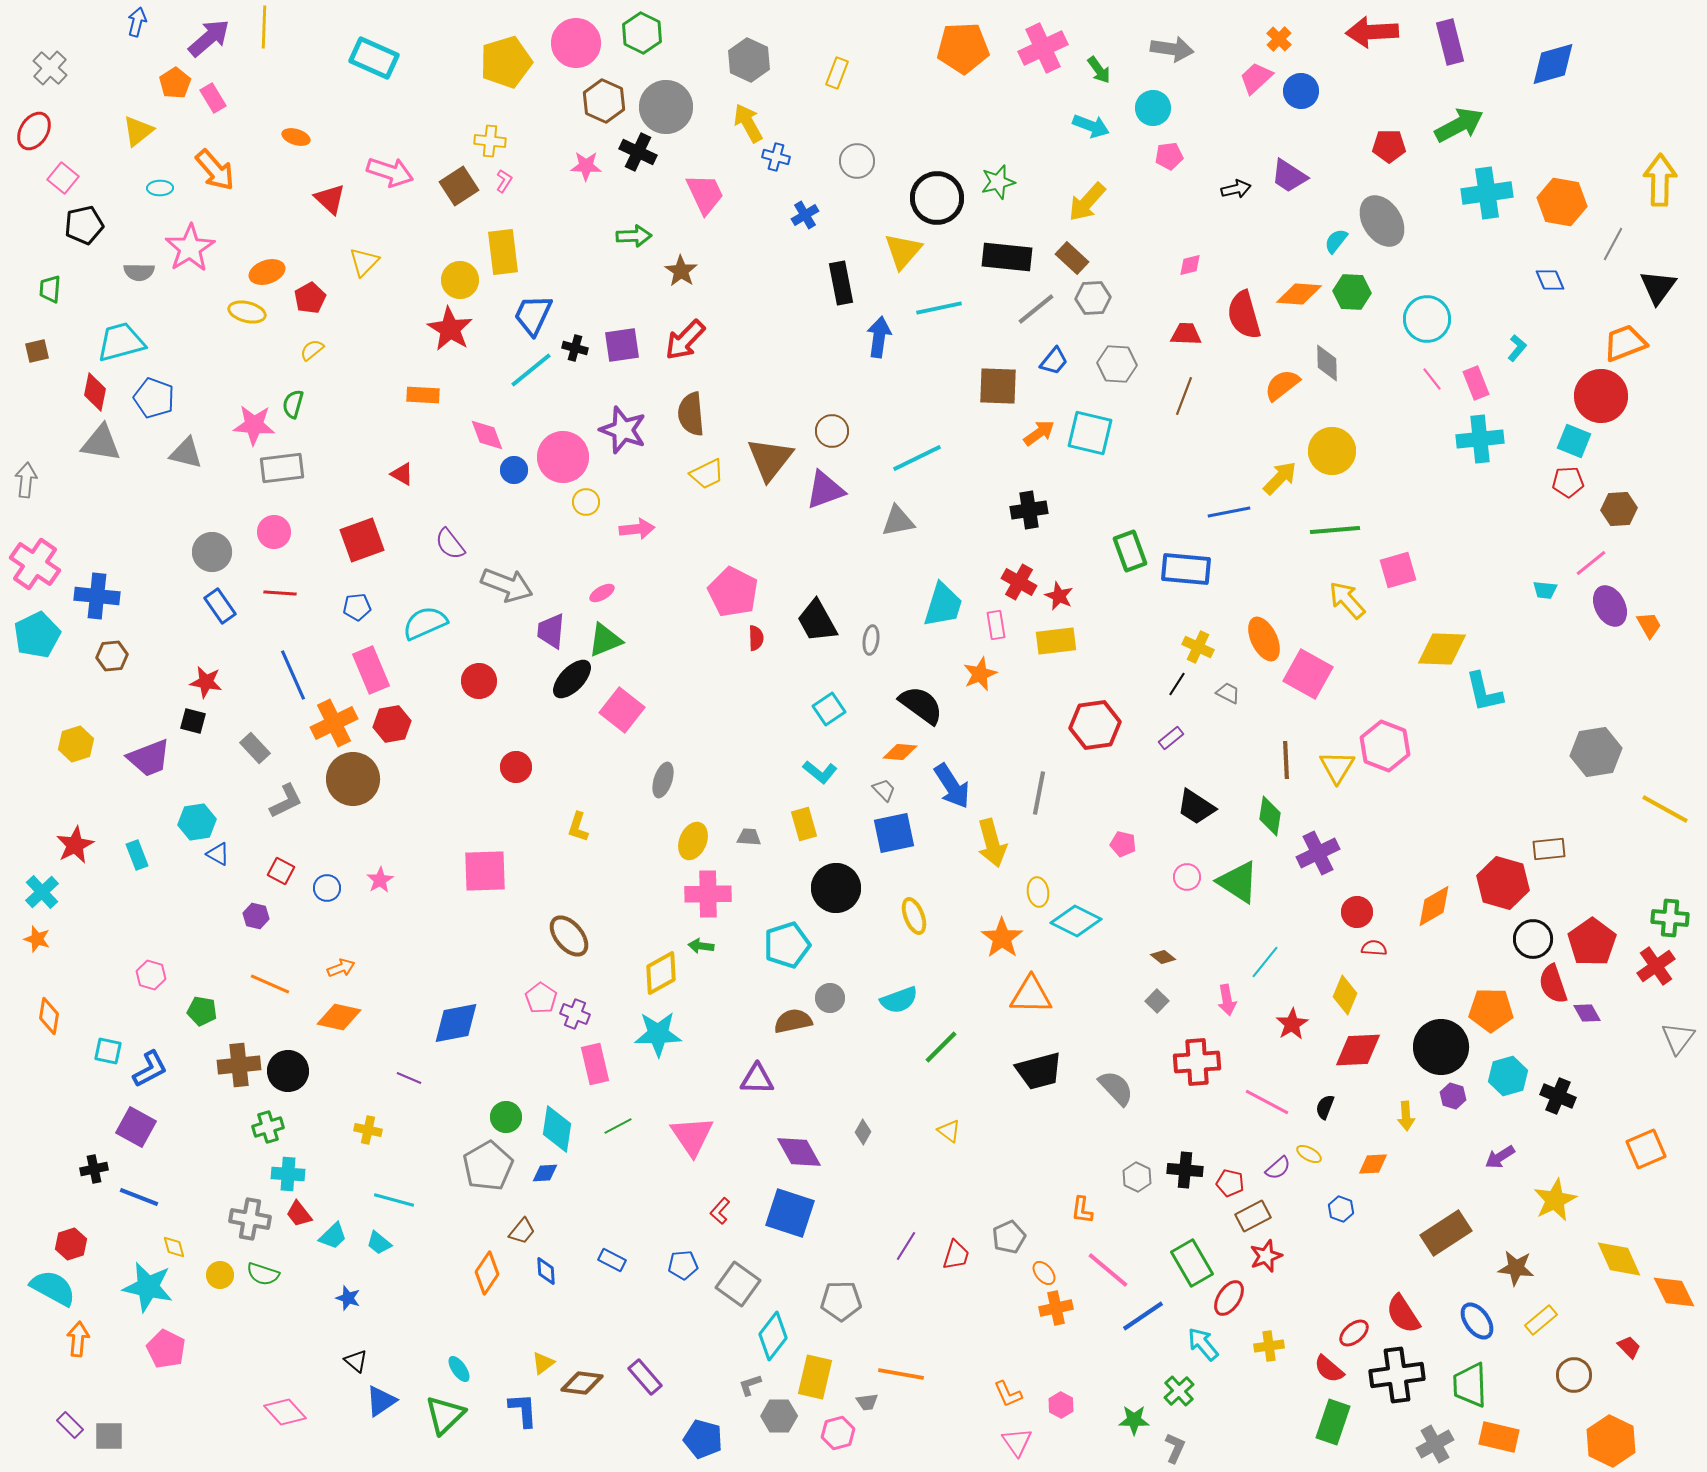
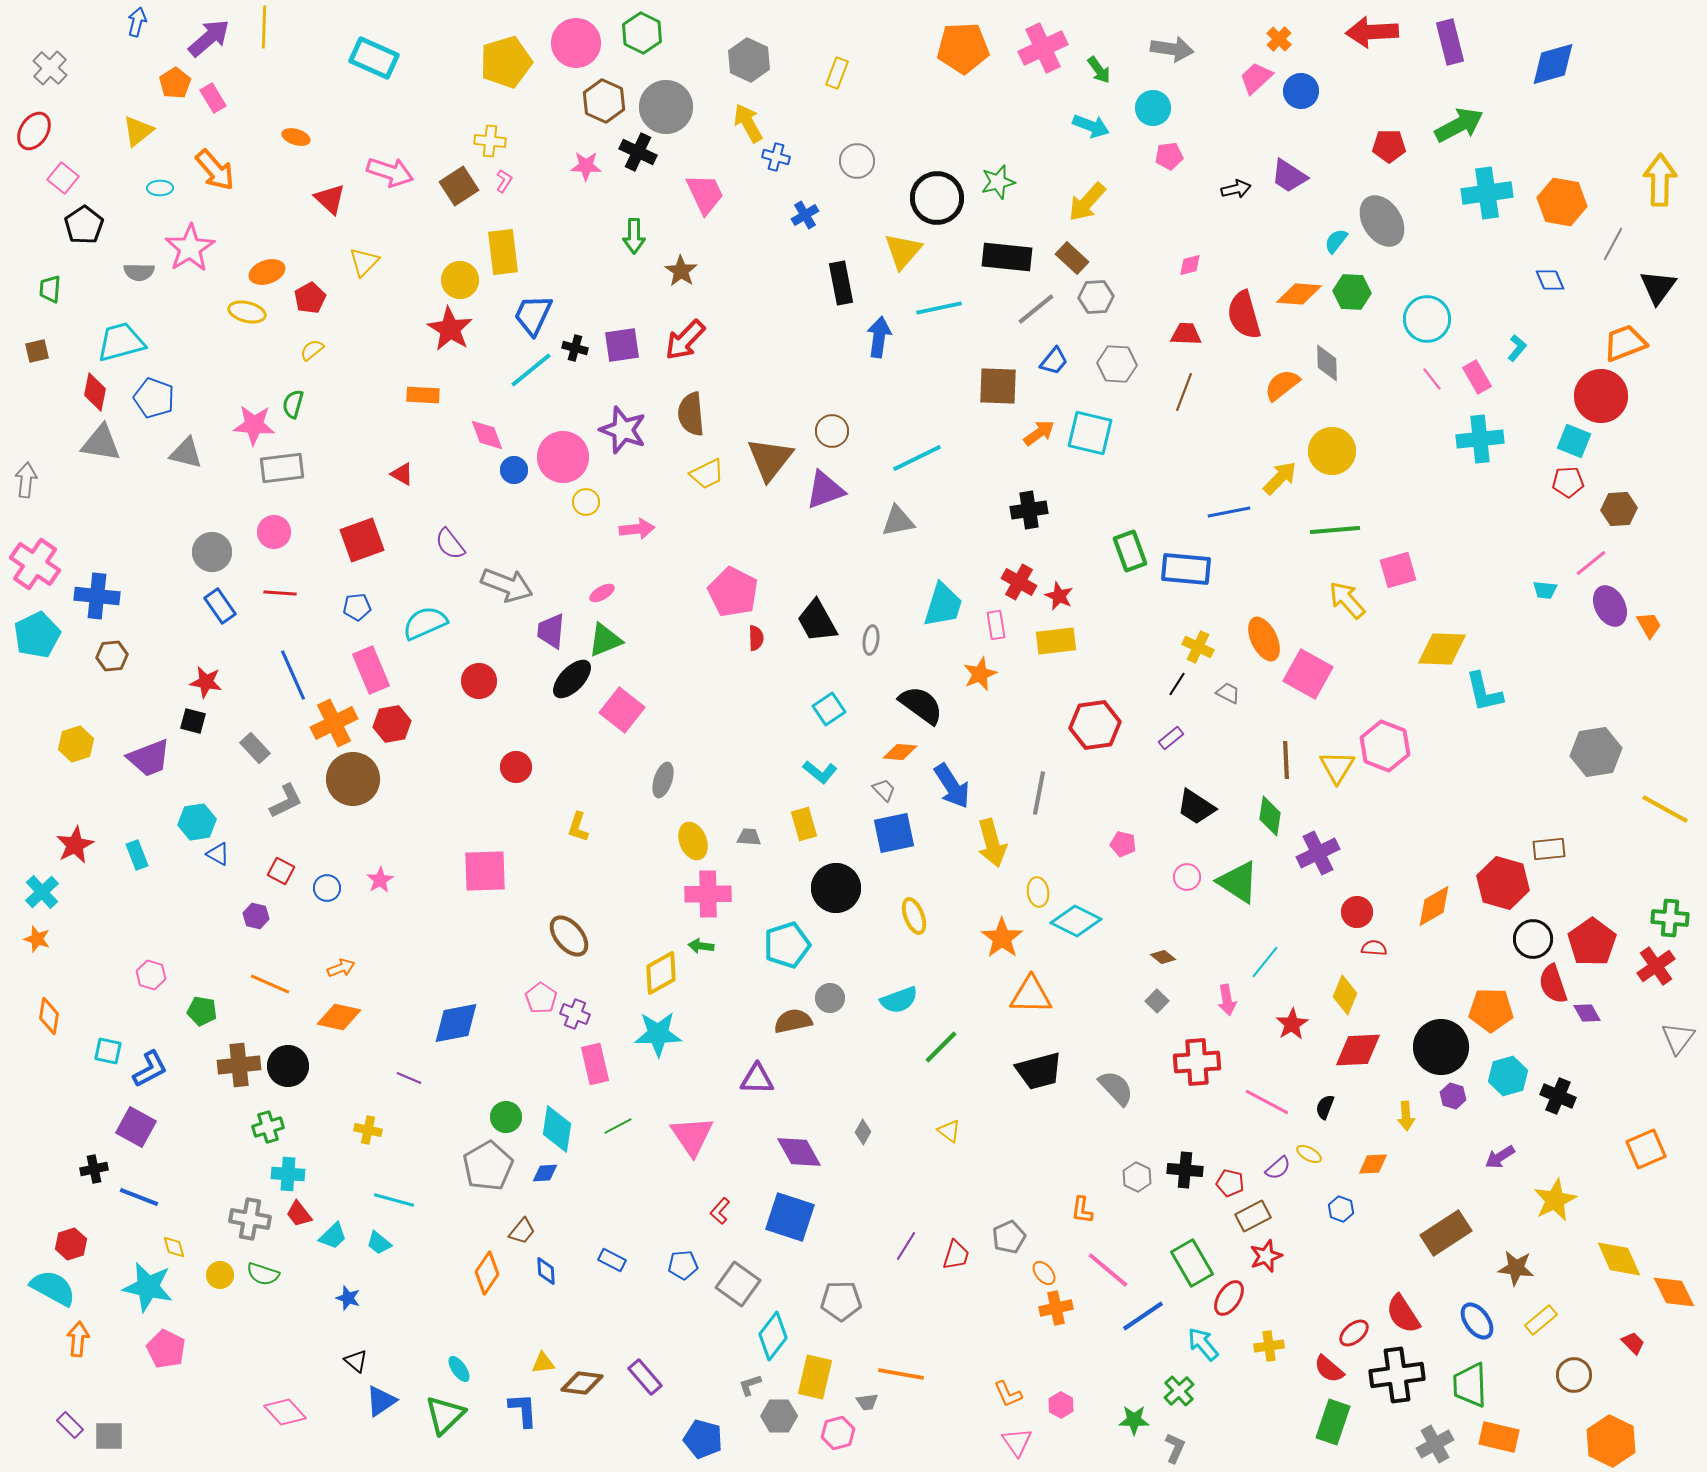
black pentagon at (84, 225): rotated 21 degrees counterclockwise
green arrow at (634, 236): rotated 92 degrees clockwise
gray hexagon at (1093, 298): moved 3 px right, 1 px up
pink rectangle at (1476, 383): moved 1 px right, 6 px up; rotated 8 degrees counterclockwise
brown line at (1184, 396): moved 4 px up
yellow ellipse at (693, 841): rotated 45 degrees counterclockwise
black circle at (288, 1071): moved 5 px up
blue square at (790, 1213): moved 4 px down
red trapezoid at (1629, 1347): moved 4 px right, 4 px up
yellow triangle at (543, 1363): rotated 30 degrees clockwise
